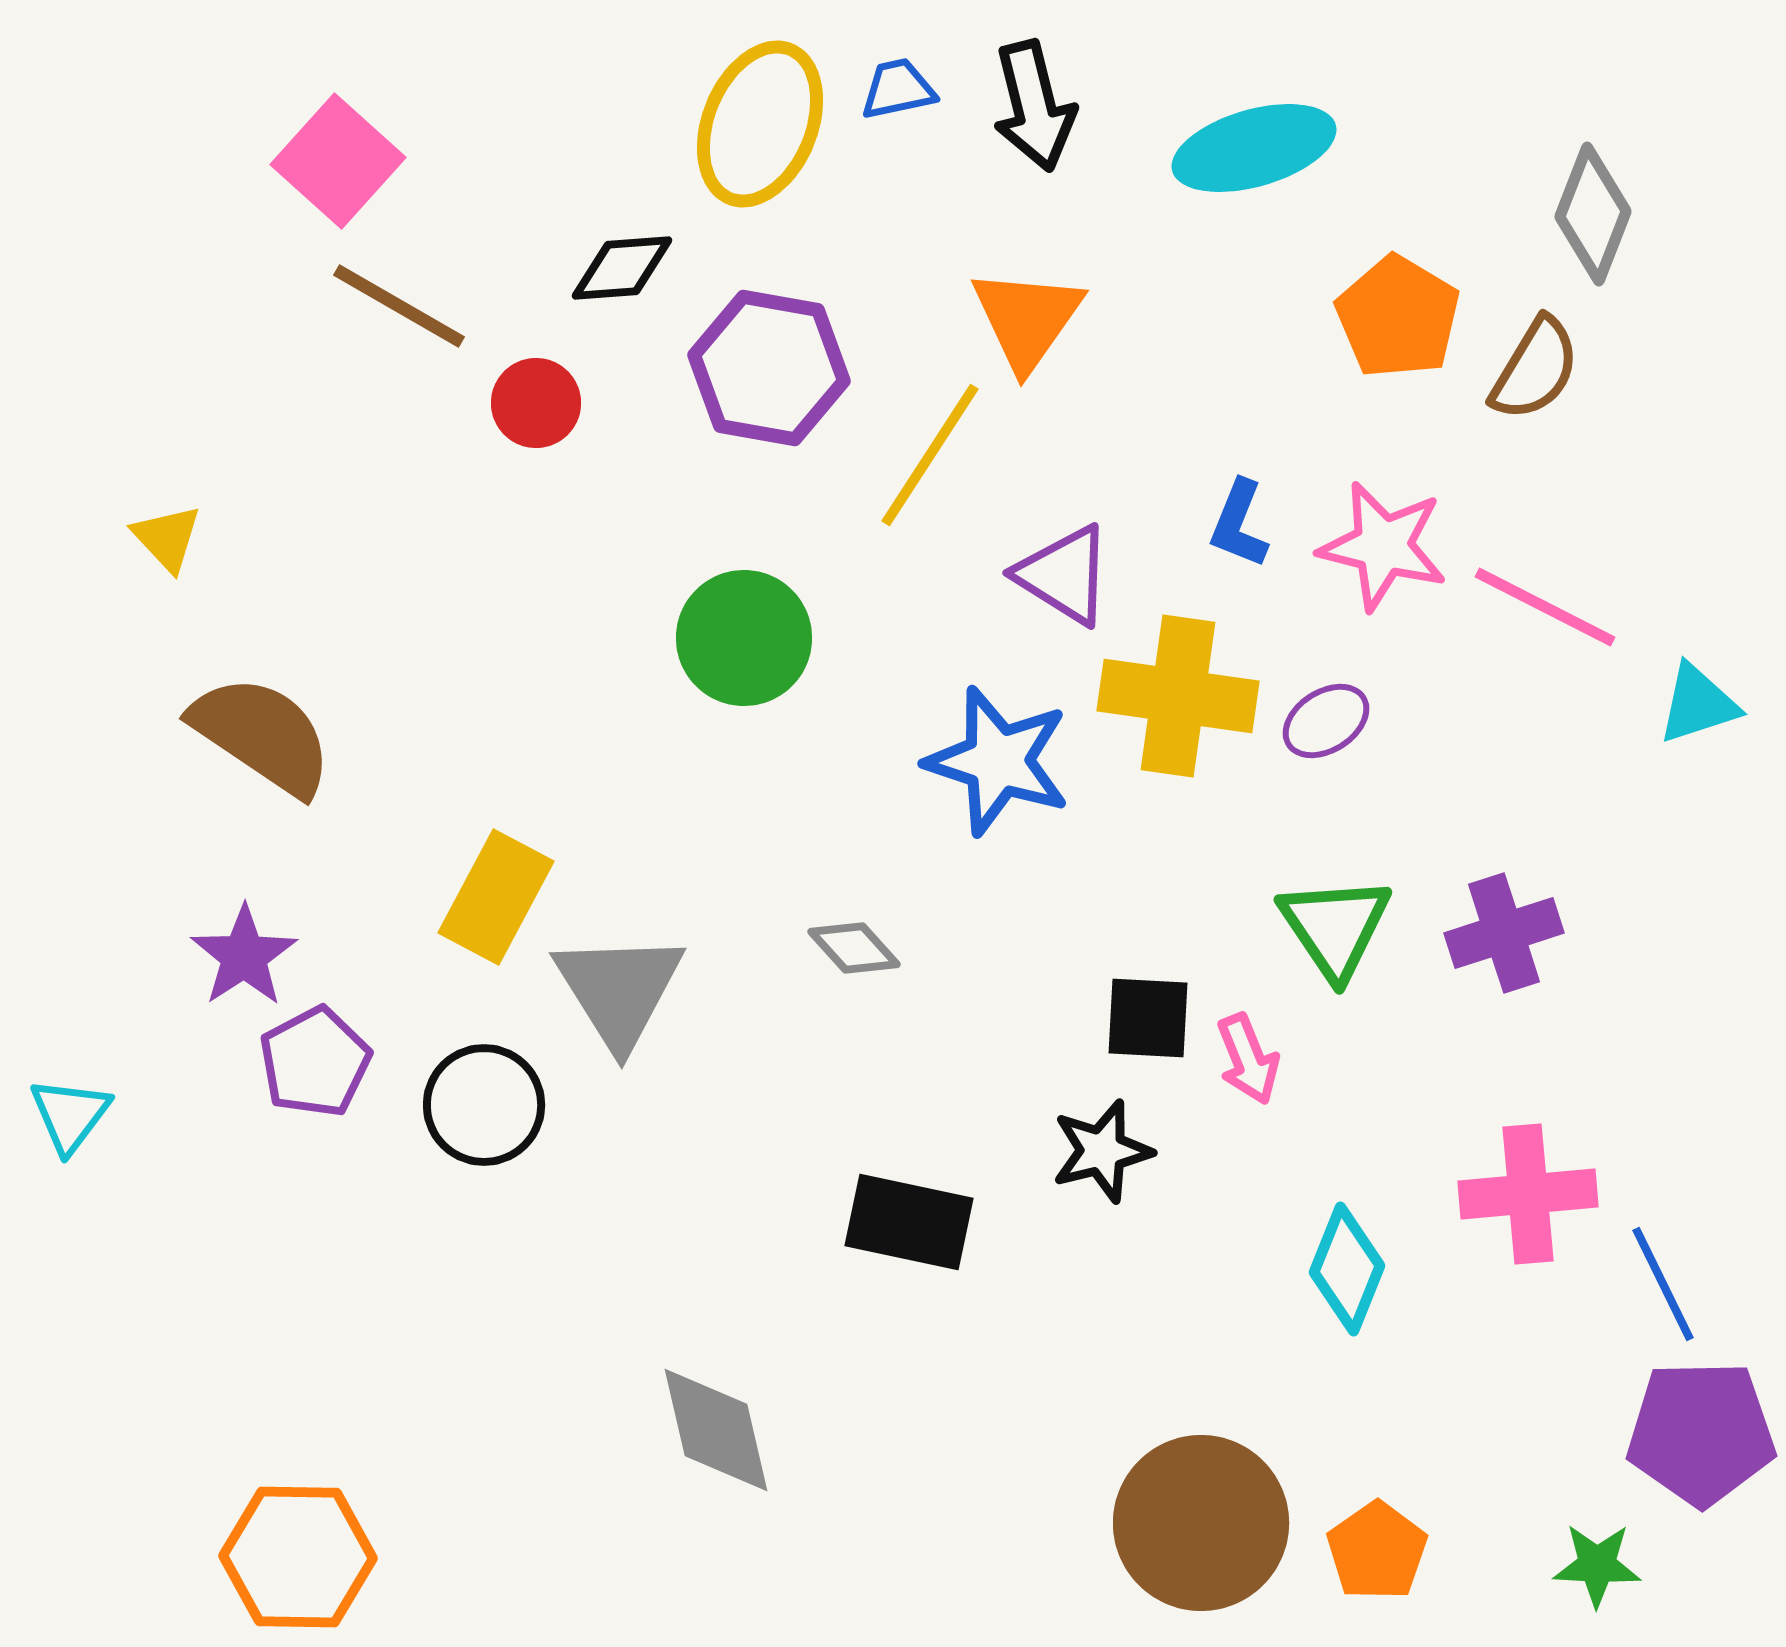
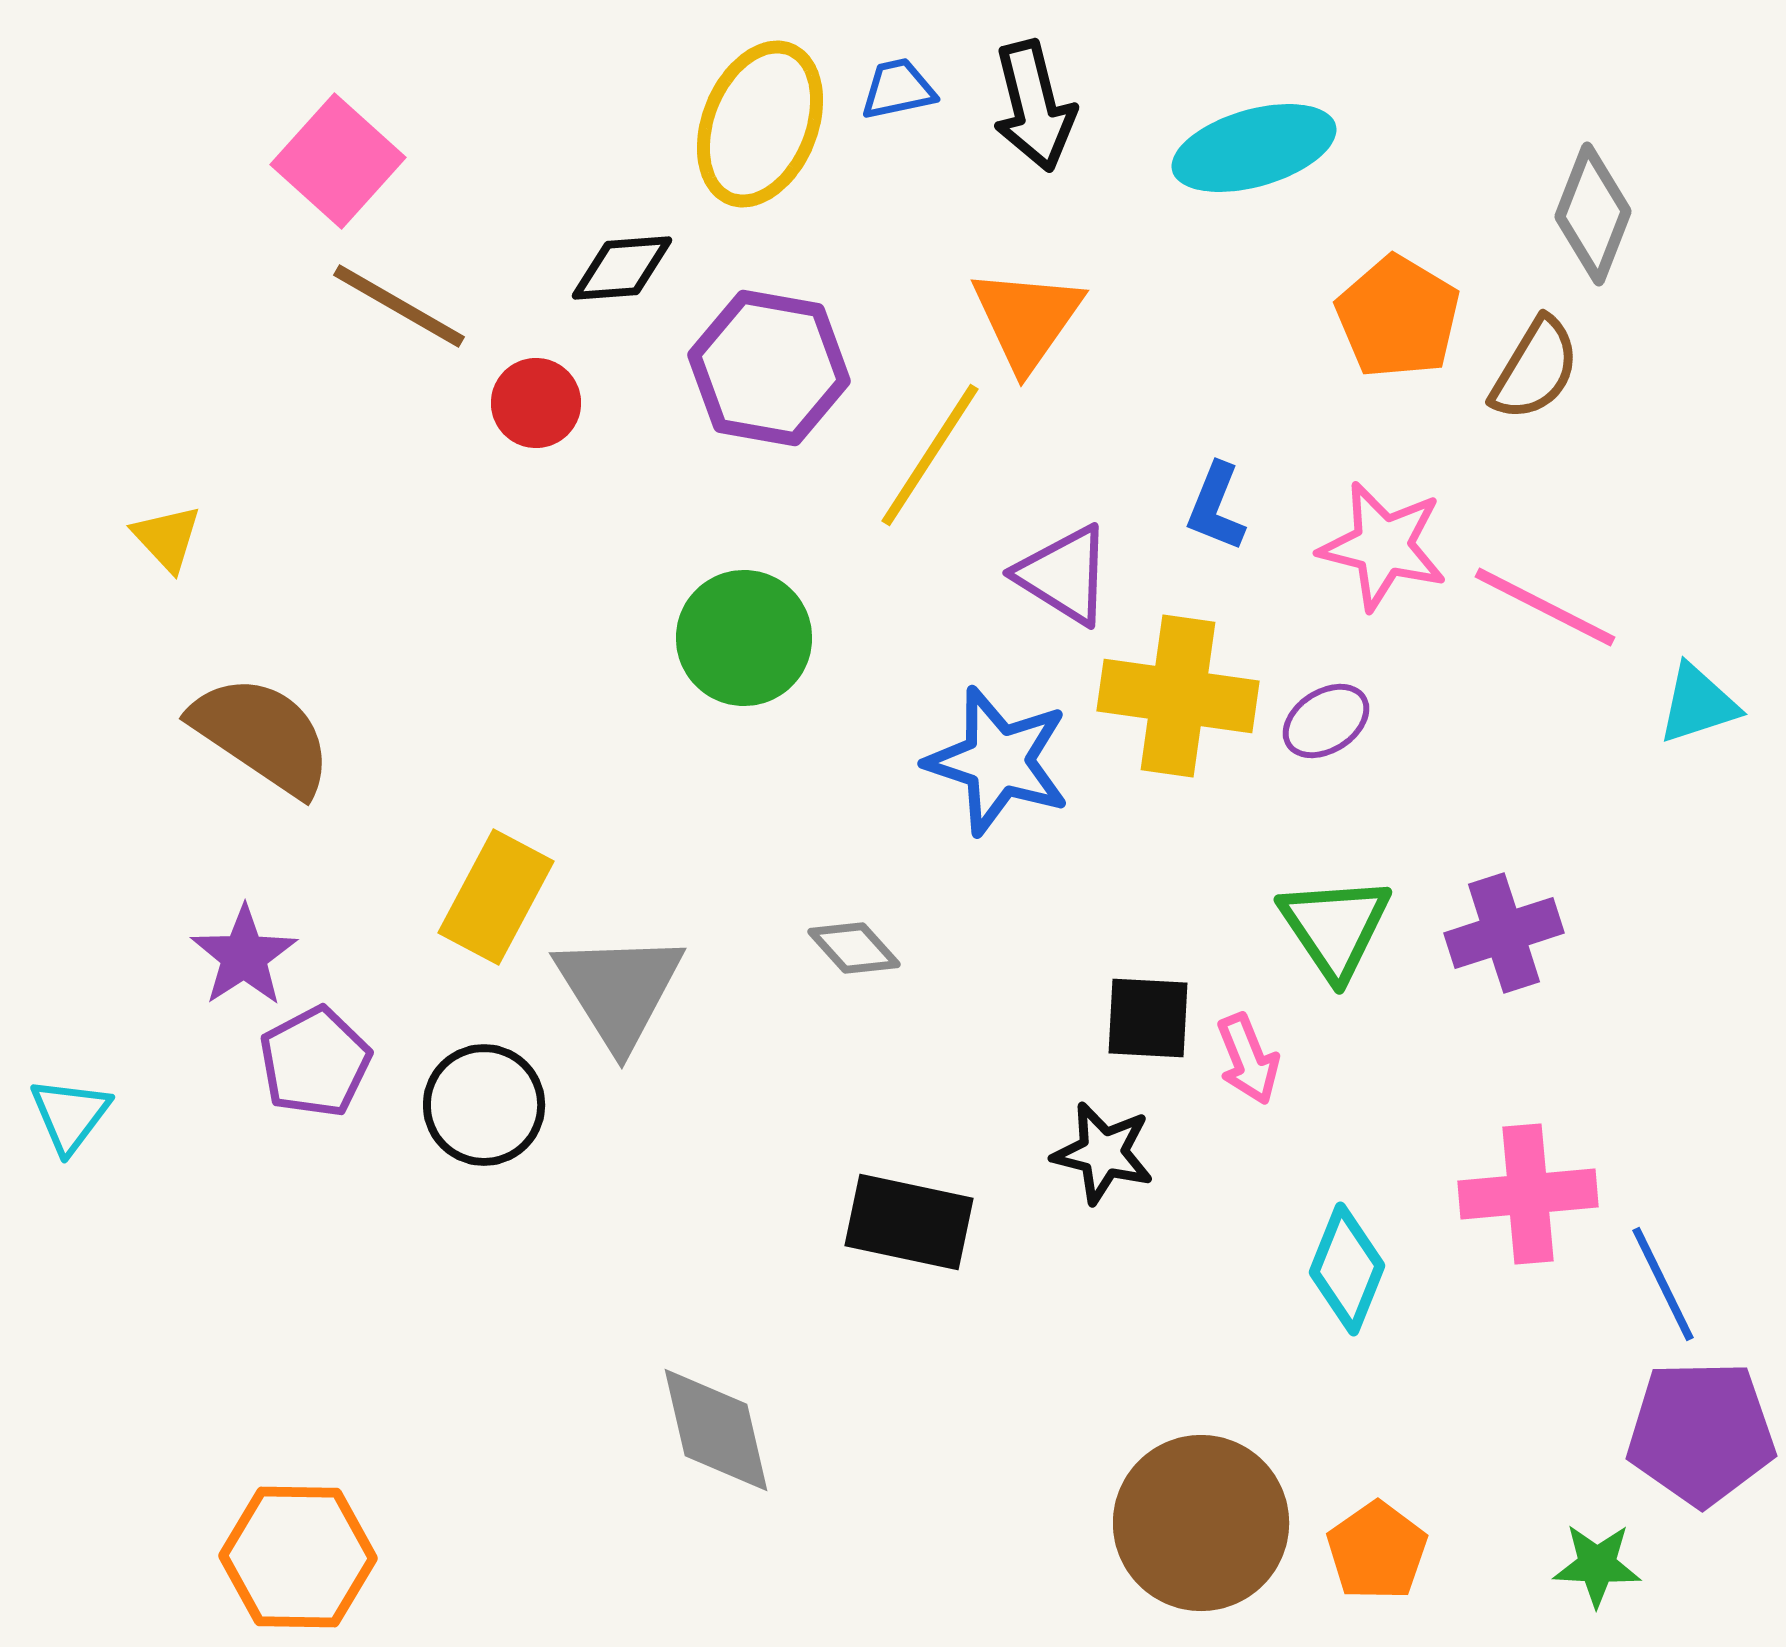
blue L-shape at (1239, 524): moved 23 px left, 17 px up
black star at (1102, 1151): moved 1 px right, 2 px down; rotated 28 degrees clockwise
